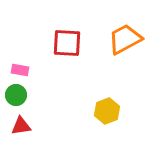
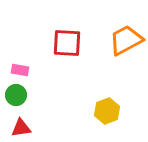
orange trapezoid: moved 1 px right, 1 px down
red triangle: moved 2 px down
